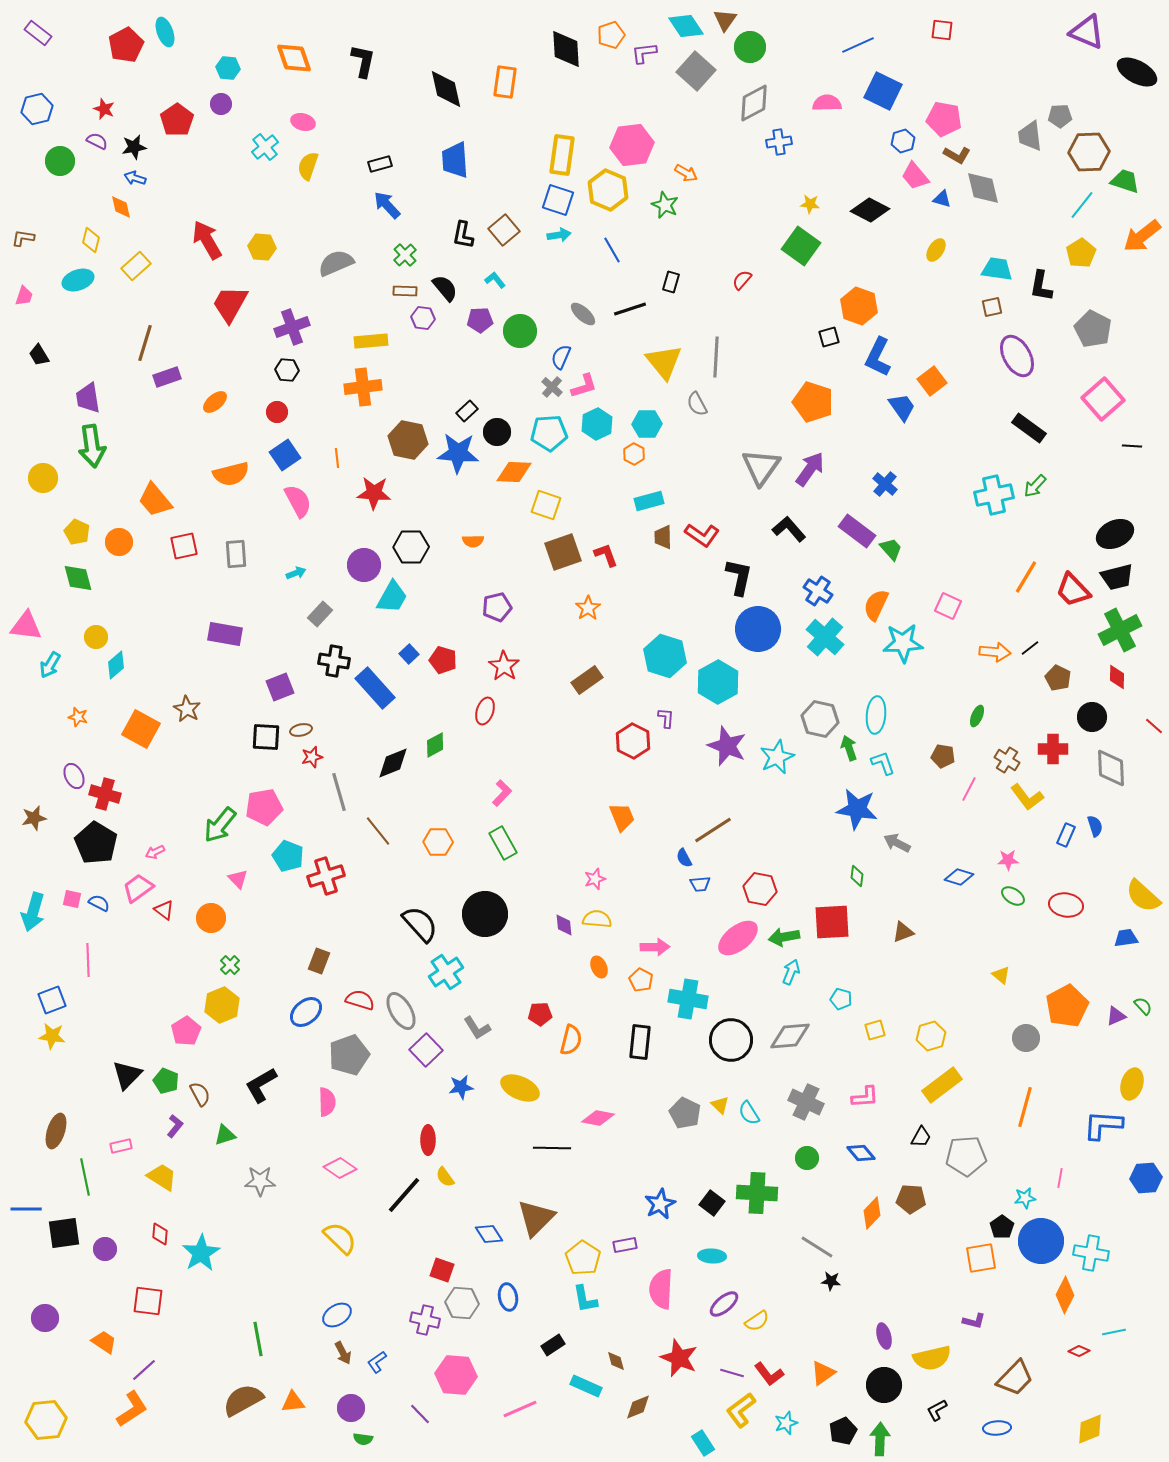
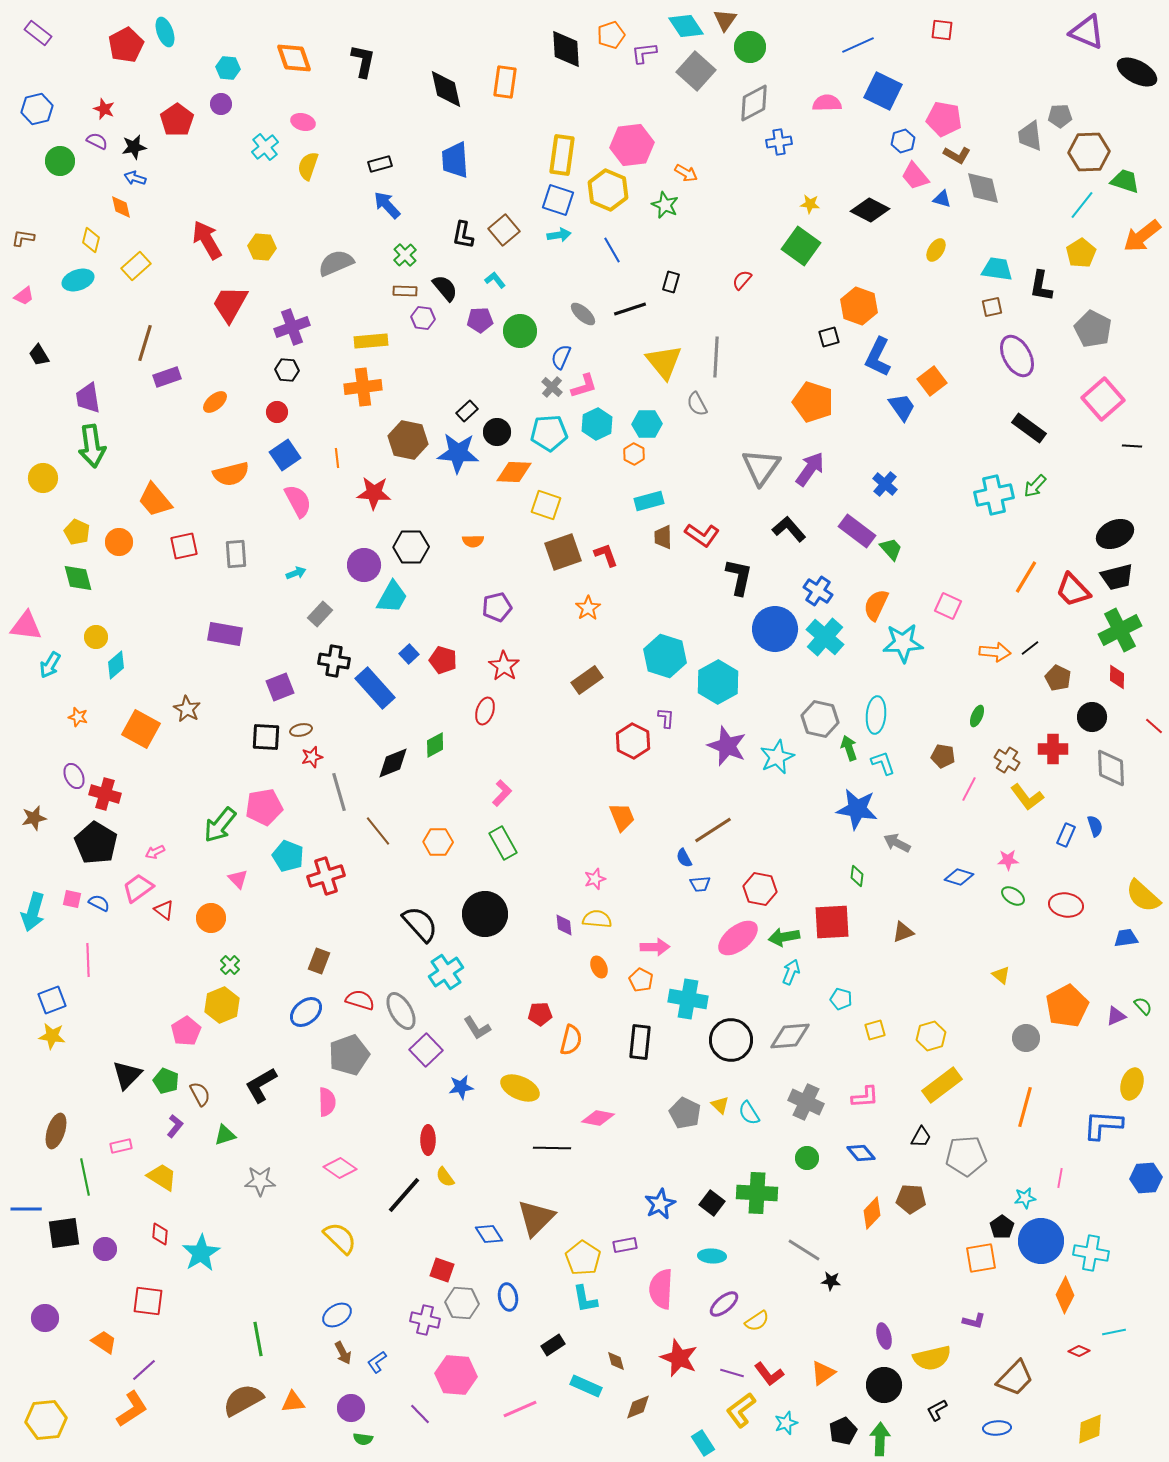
pink trapezoid at (24, 296): rotated 35 degrees clockwise
blue circle at (758, 629): moved 17 px right
gray line at (817, 1247): moved 13 px left, 3 px down
